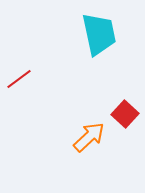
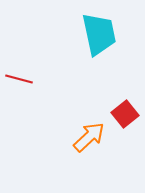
red line: rotated 52 degrees clockwise
red square: rotated 8 degrees clockwise
